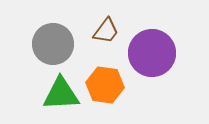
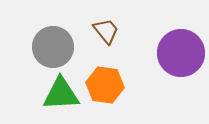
brown trapezoid: rotated 76 degrees counterclockwise
gray circle: moved 3 px down
purple circle: moved 29 px right
